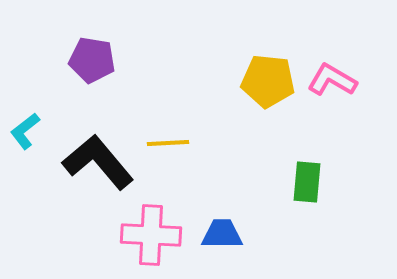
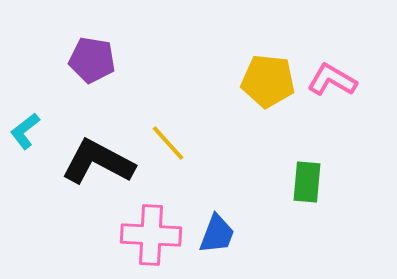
yellow line: rotated 51 degrees clockwise
black L-shape: rotated 22 degrees counterclockwise
blue trapezoid: moved 5 px left; rotated 111 degrees clockwise
